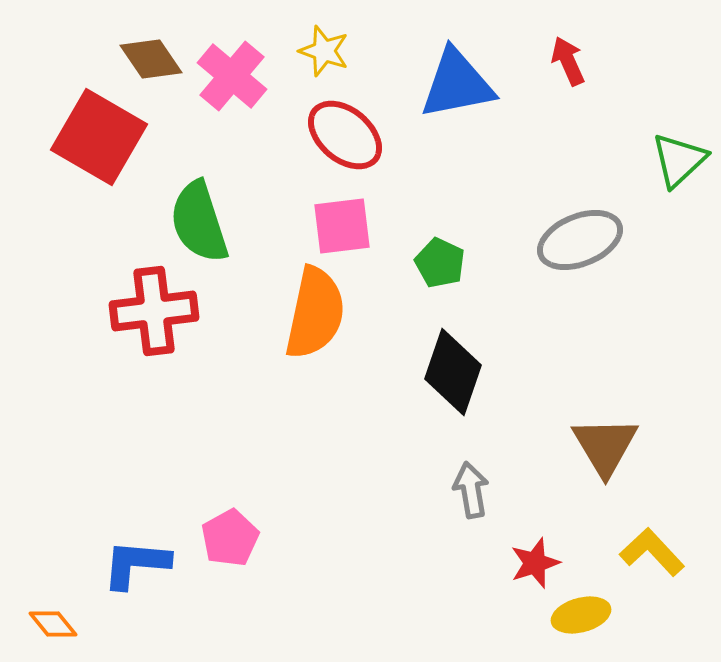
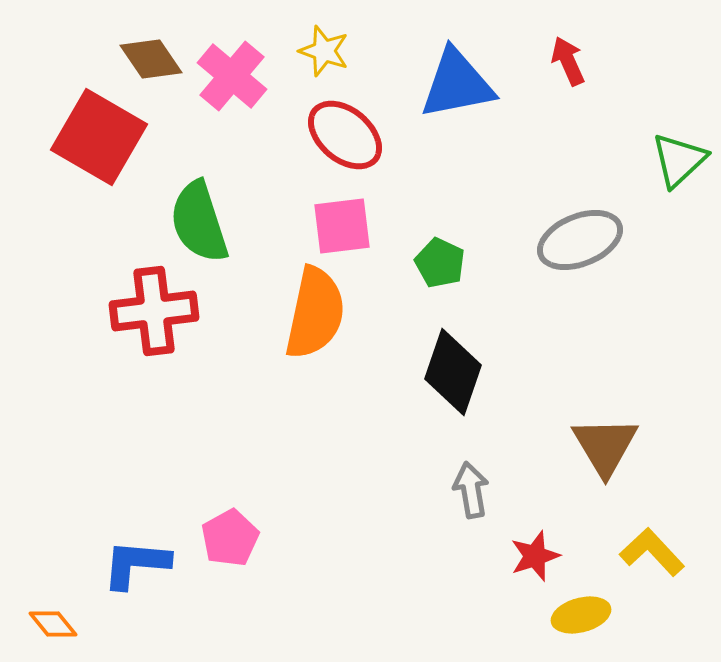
red star: moved 7 px up
